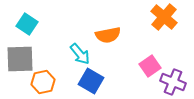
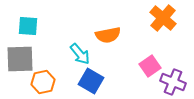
orange cross: moved 1 px left, 1 px down
cyan square: moved 1 px right, 2 px down; rotated 30 degrees counterclockwise
